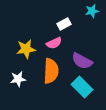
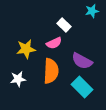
white rectangle: moved 1 px down; rotated 72 degrees clockwise
